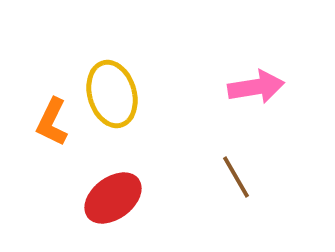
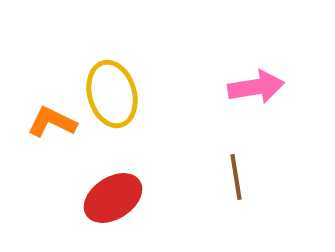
orange L-shape: rotated 90 degrees clockwise
brown line: rotated 21 degrees clockwise
red ellipse: rotated 4 degrees clockwise
